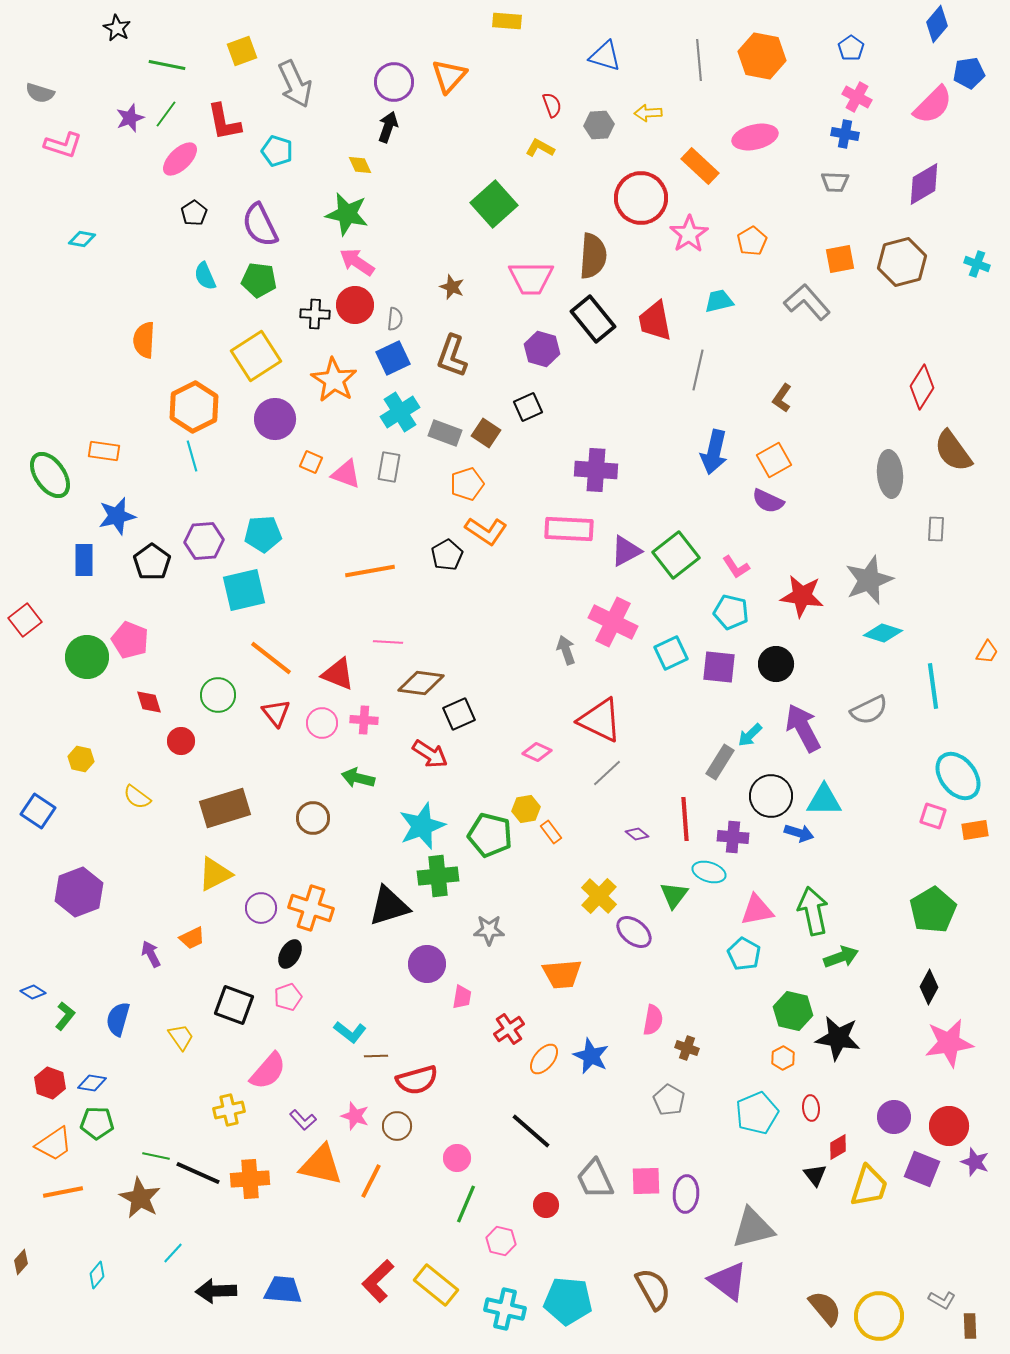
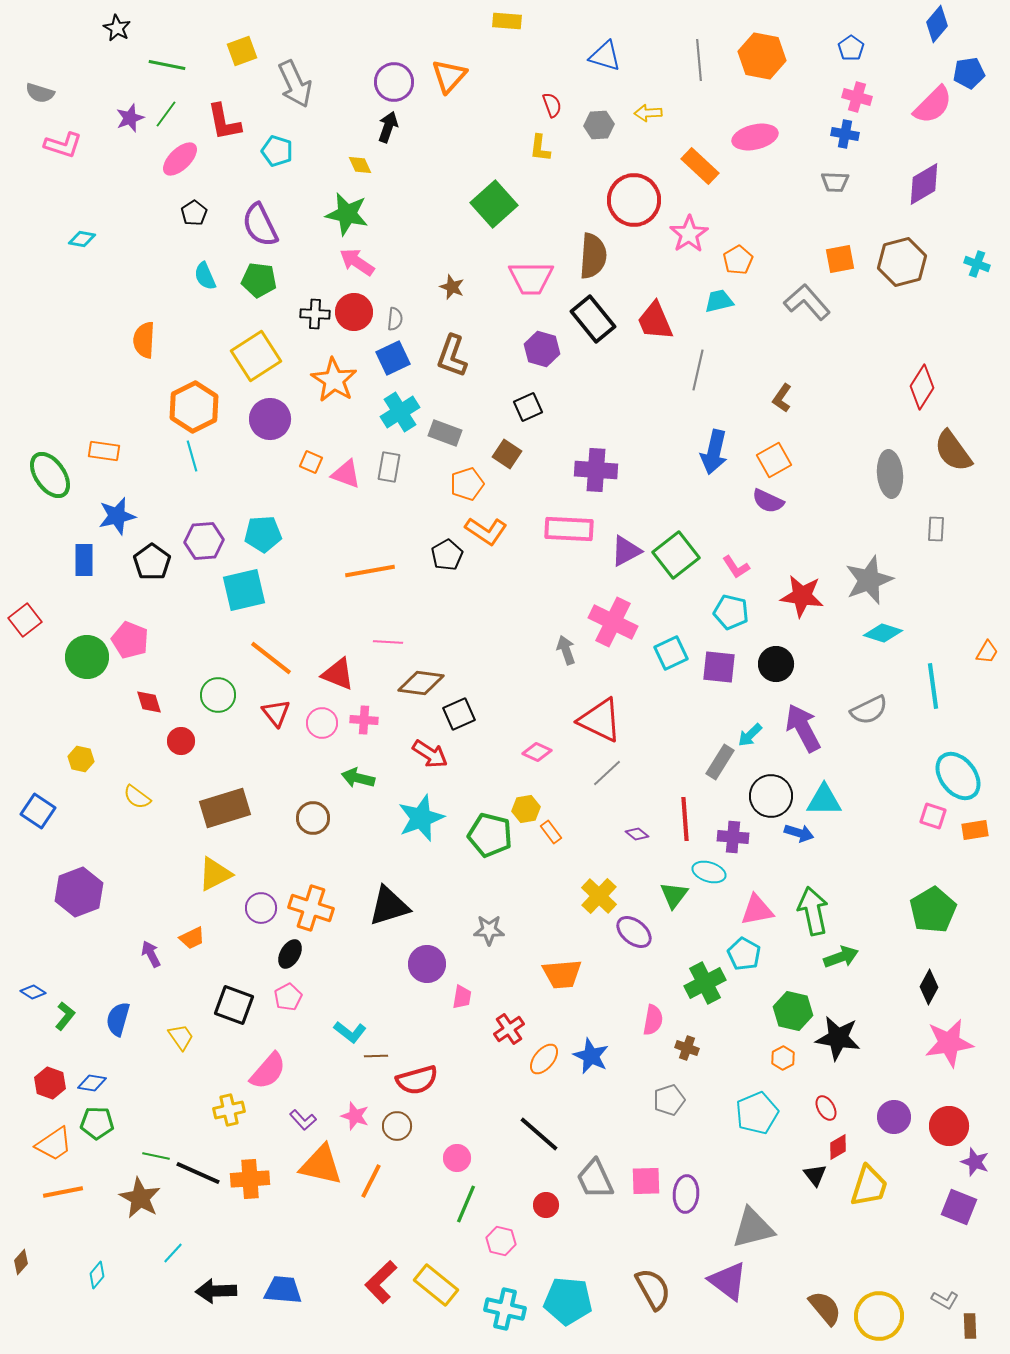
pink cross at (857, 97): rotated 12 degrees counterclockwise
yellow L-shape at (540, 148): rotated 112 degrees counterclockwise
red circle at (641, 198): moved 7 px left, 2 px down
orange pentagon at (752, 241): moved 14 px left, 19 px down
red circle at (355, 305): moved 1 px left, 7 px down
red trapezoid at (655, 321): rotated 12 degrees counterclockwise
purple circle at (275, 419): moved 5 px left
brown square at (486, 433): moved 21 px right, 21 px down
cyan star at (422, 826): moved 1 px left, 8 px up
green cross at (438, 876): moved 267 px right, 107 px down; rotated 21 degrees counterclockwise
pink pentagon at (288, 997): rotated 8 degrees counterclockwise
gray pentagon at (669, 1100): rotated 24 degrees clockwise
red ellipse at (811, 1108): moved 15 px right; rotated 25 degrees counterclockwise
black line at (531, 1131): moved 8 px right, 3 px down
purple square at (922, 1169): moved 37 px right, 38 px down
red L-shape at (378, 1281): moved 3 px right, 1 px down
gray L-shape at (942, 1300): moved 3 px right
